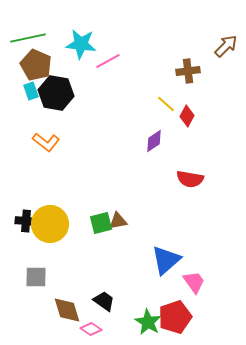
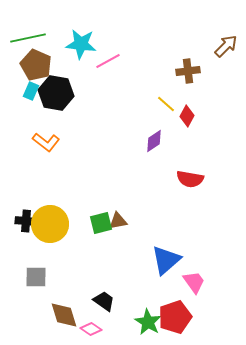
cyan rectangle: rotated 42 degrees clockwise
brown diamond: moved 3 px left, 5 px down
